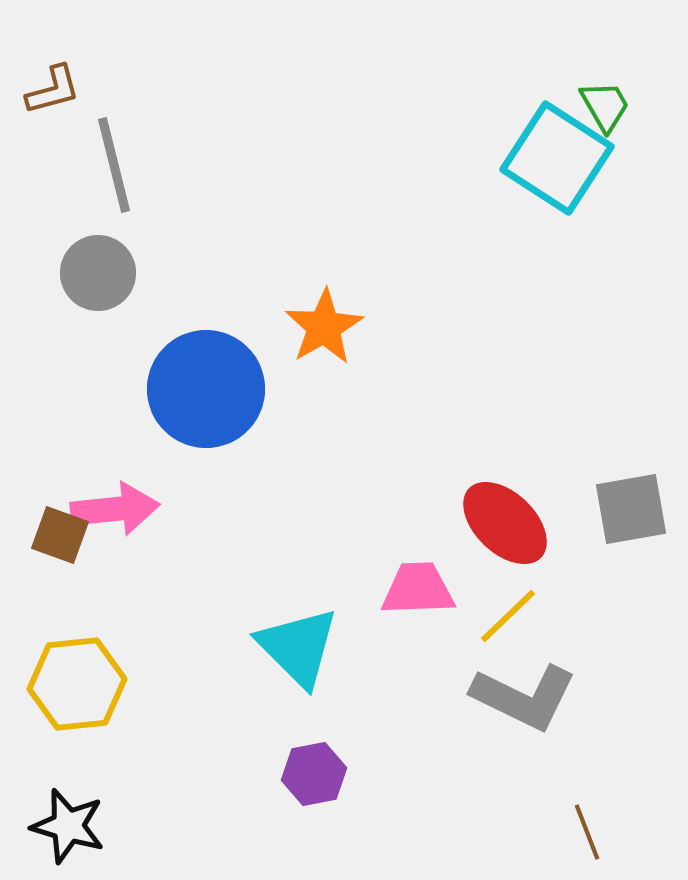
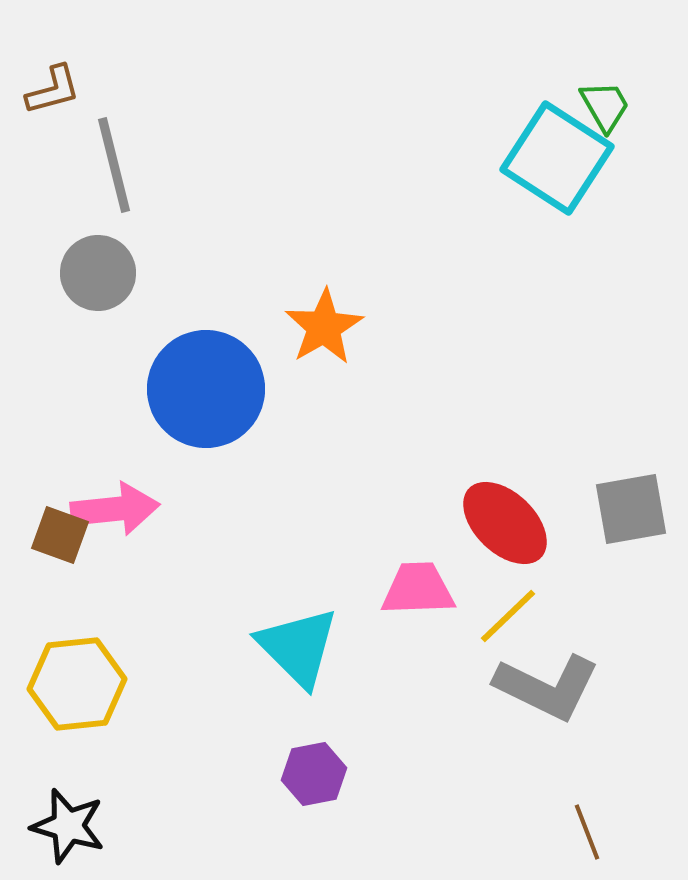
gray L-shape: moved 23 px right, 10 px up
